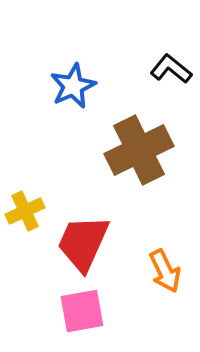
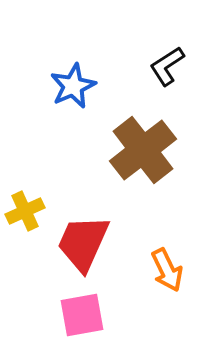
black L-shape: moved 4 px left, 3 px up; rotated 72 degrees counterclockwise
brown cross: moved 4 px right; rotated 12 degrees counterclockwise
orange arrow: moved 2 px right, 1 px up
pink square: moved 4 px down
